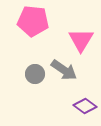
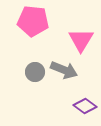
gray arrow: rotated 12 degrees counterclockwise
gray circle: moved 2 px up
